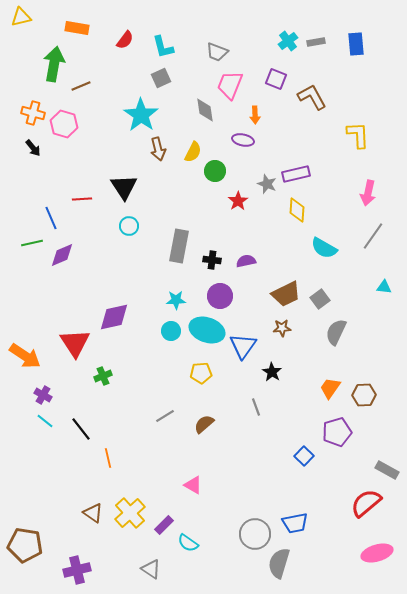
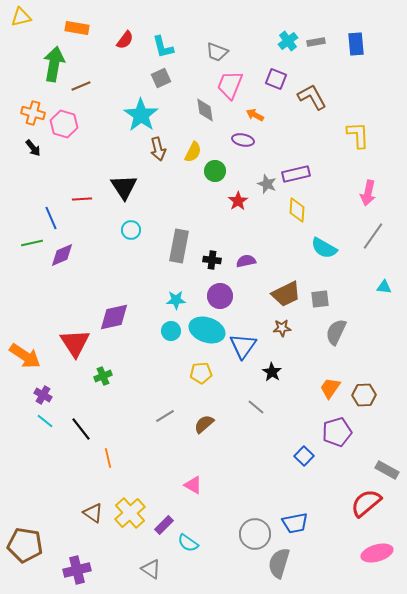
orange arrow at (255, 115): rotated 120 degrees clockwise
cyan circle at (129, 226): moved 2 px right, 4 px down
gray square at (320, 299): rotated 30 degrees clockwise
gray line at (256, 407): rotated 30 degrees counterclockwise
